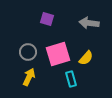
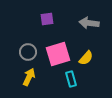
purple square: rotated 24 degrees counterclockwise
